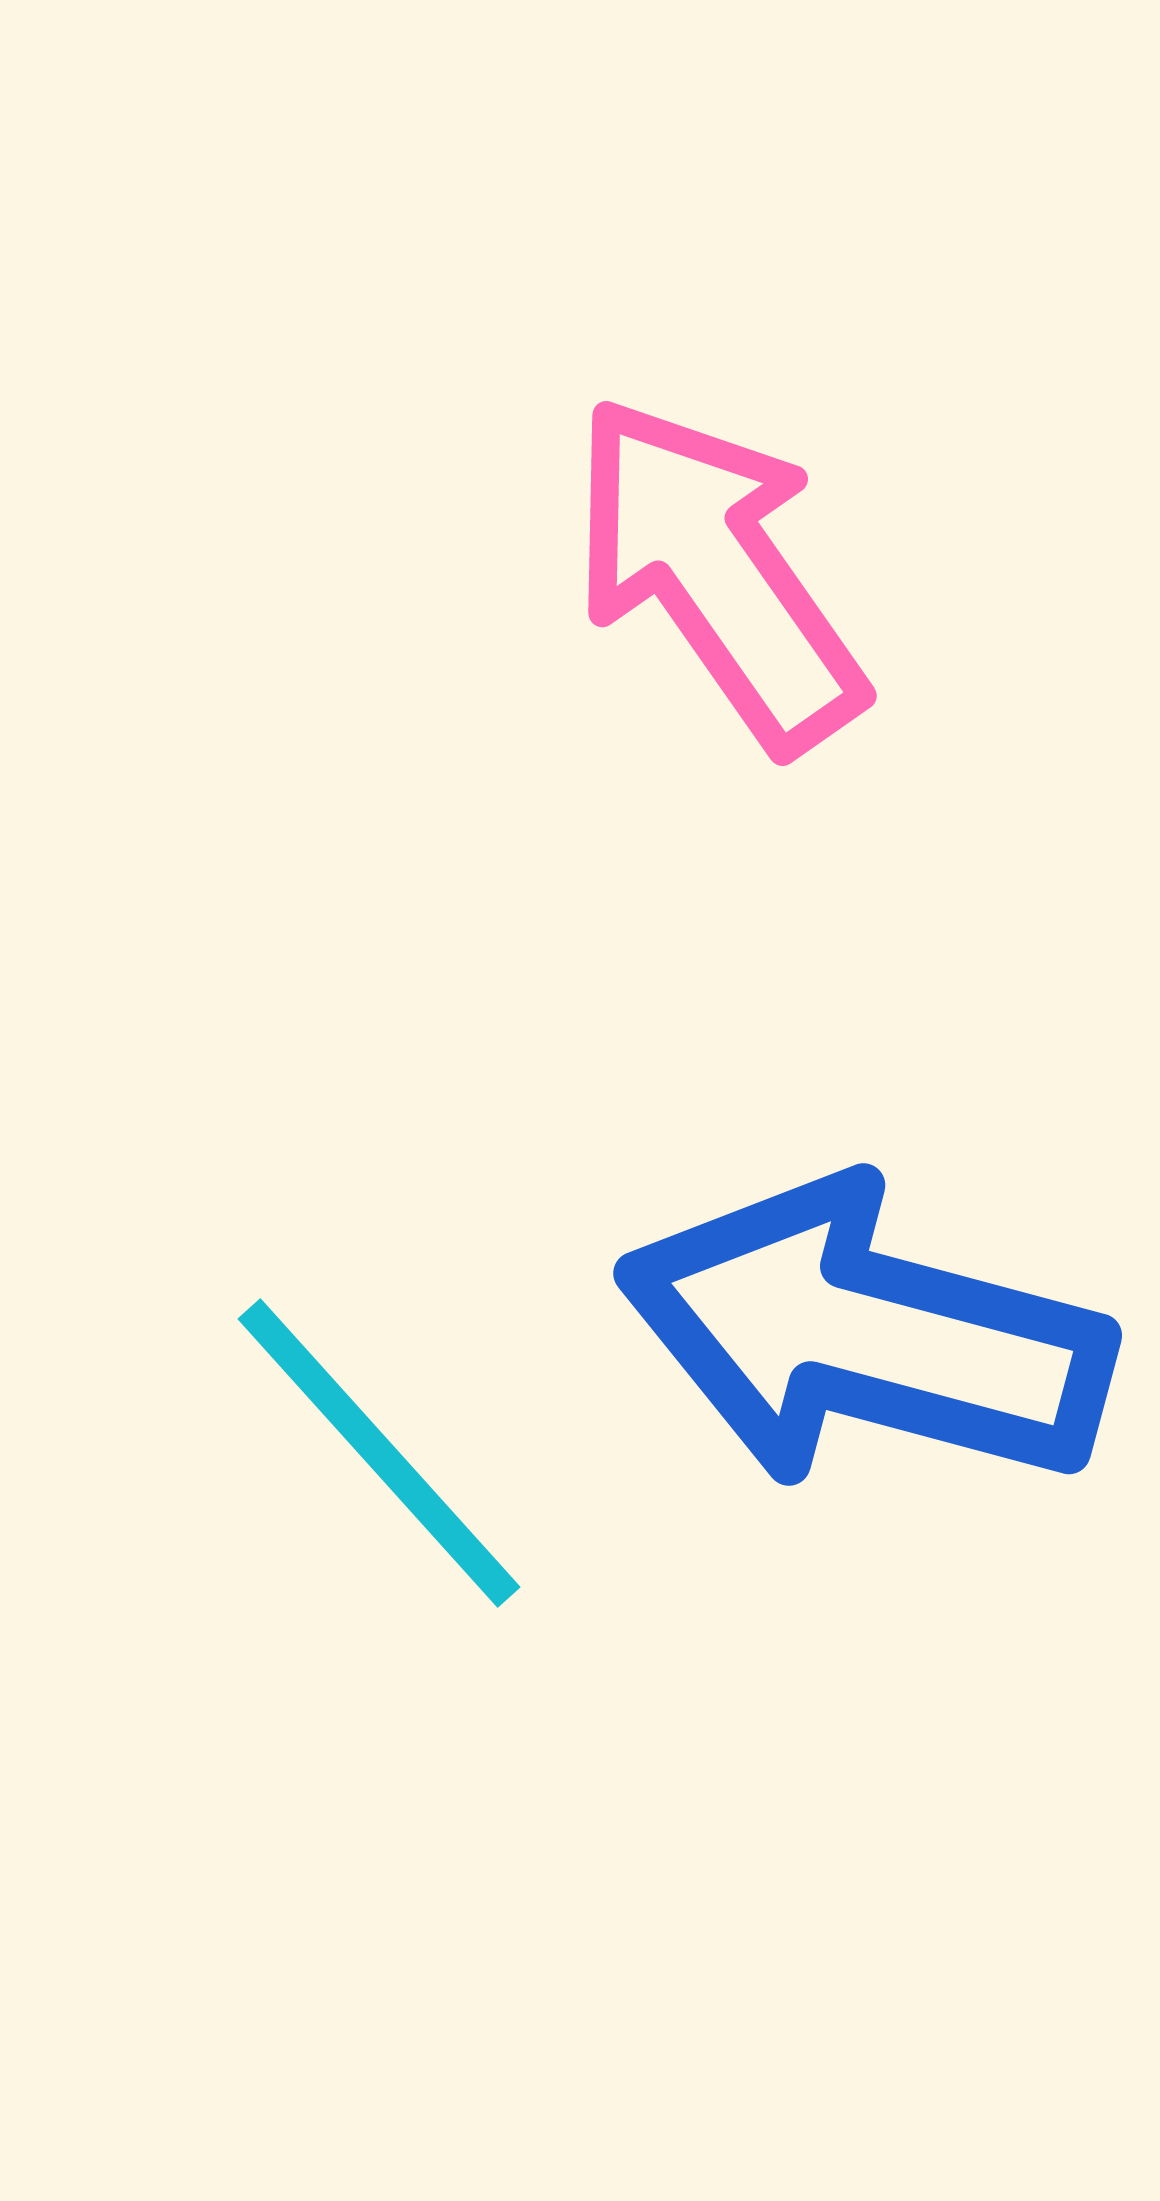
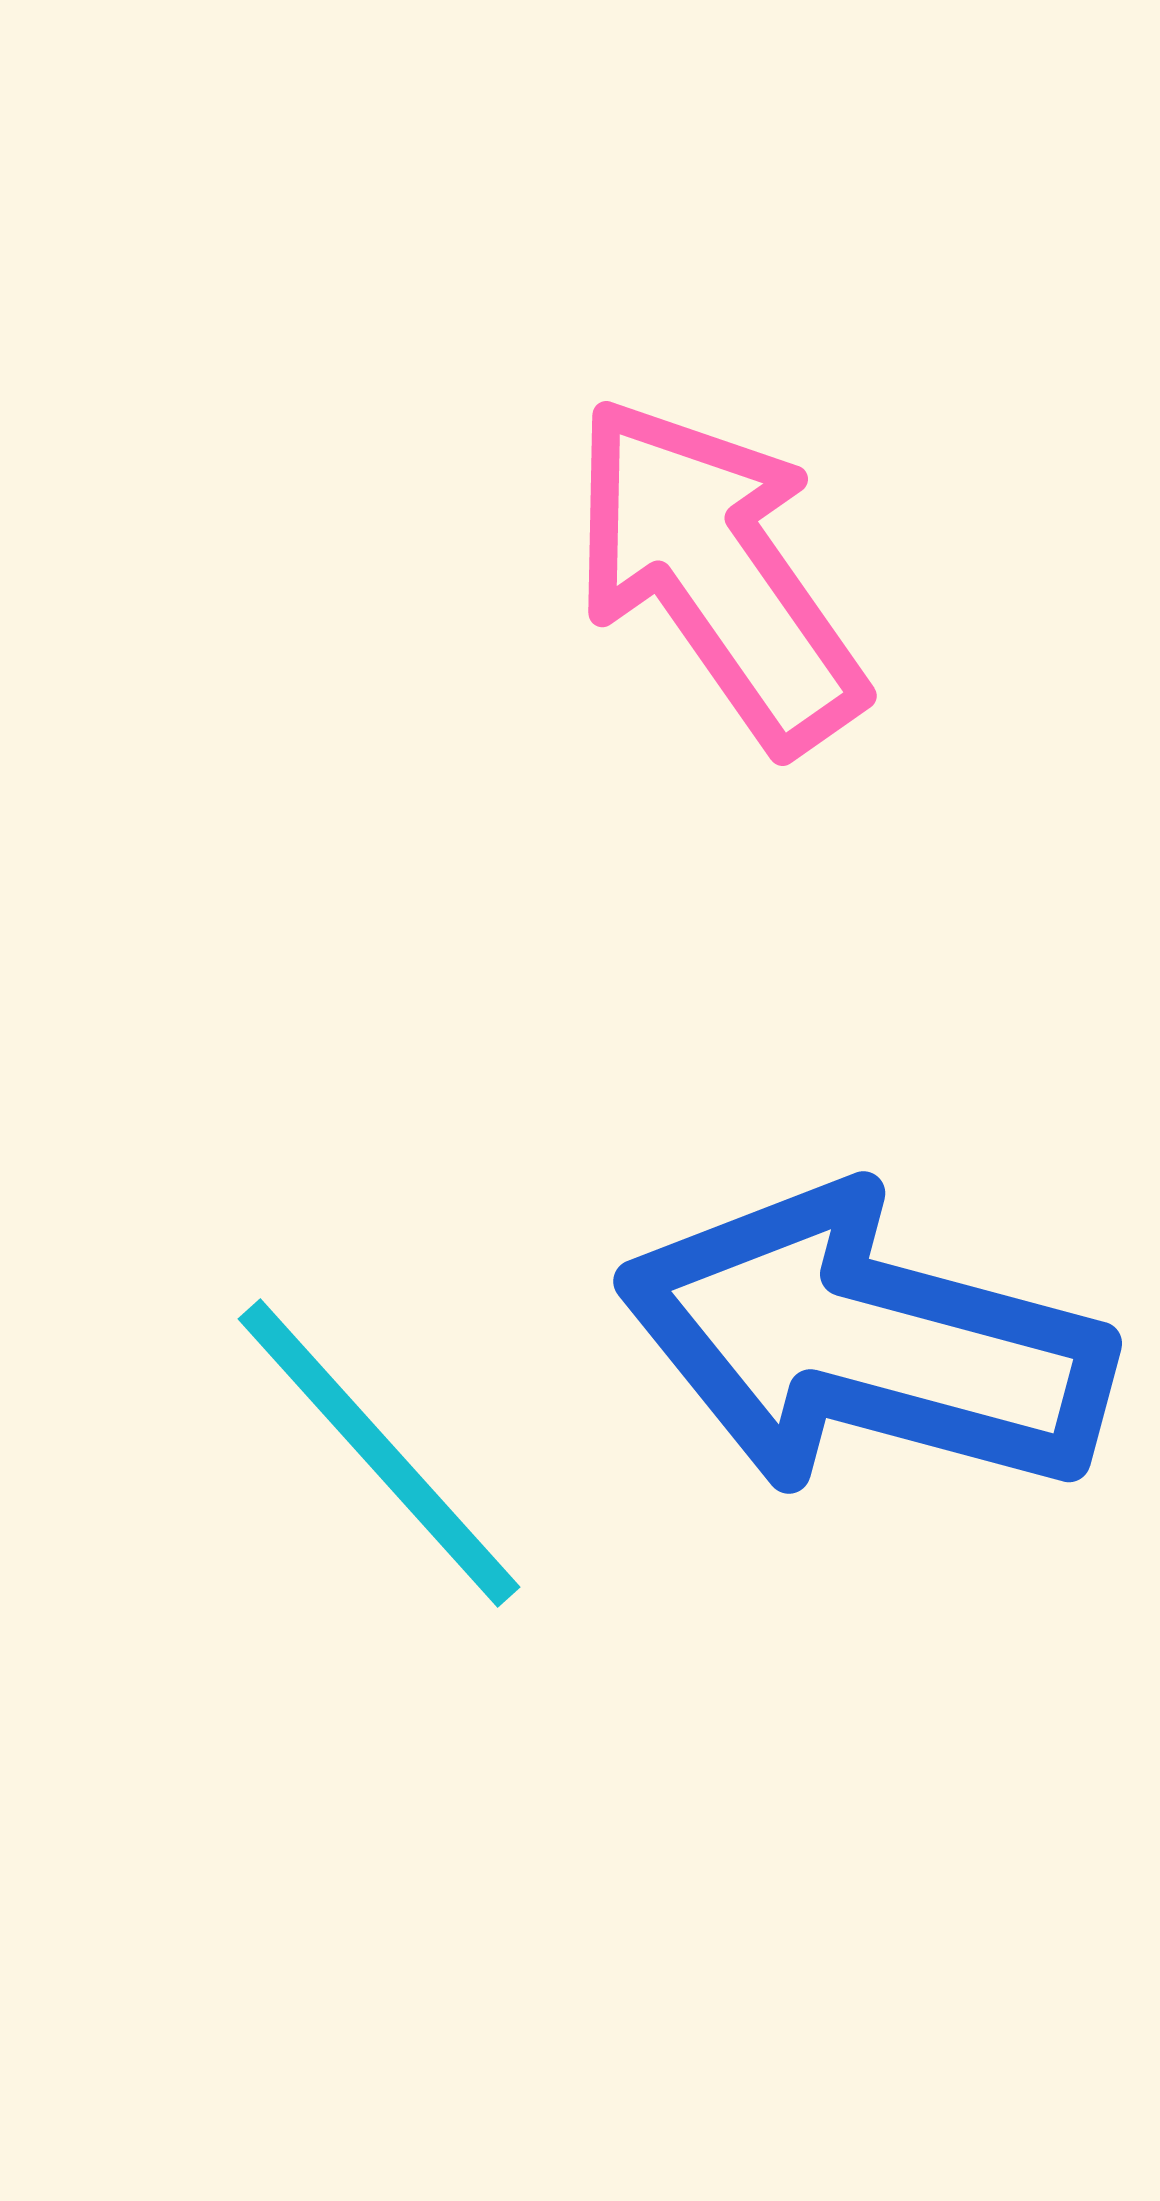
blue arrow: moved 8 px down
